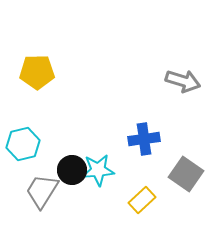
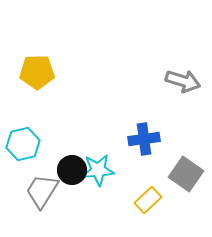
yellow rectangle: moved 6 px right
